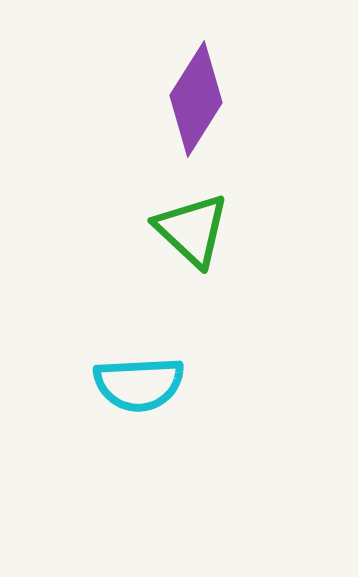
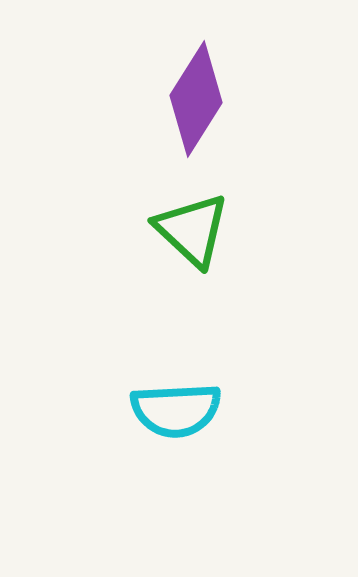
cyan semicircle: moved 37 px right, 26 px down
